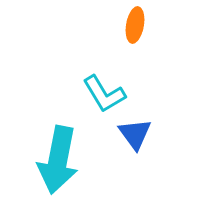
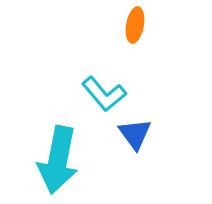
cyan L-shape: rotated 9 degrees counterclockwise
